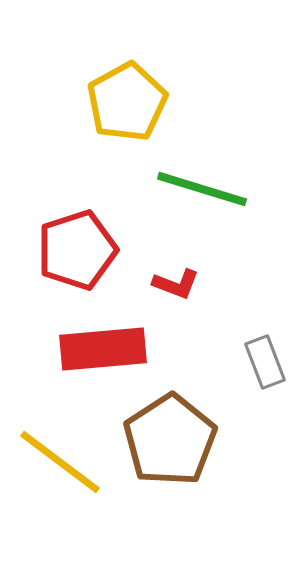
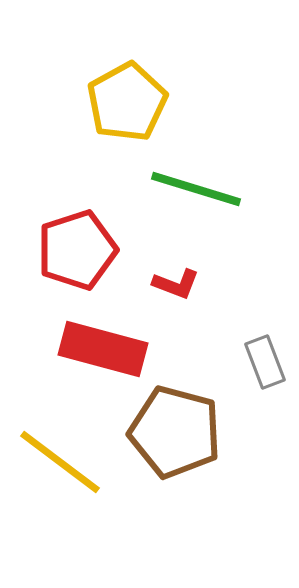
green line: moved 6 px left
red rectangle: rotated 20 degrees clockwise
brown pentagon: moved 5 px right, 8 px up; rotated 24 degrees counterclockwise
